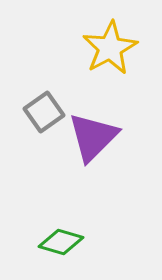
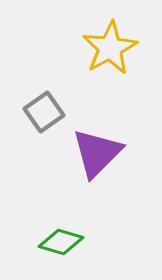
purple triangle: moved 4 px right, 16 px down
